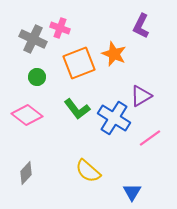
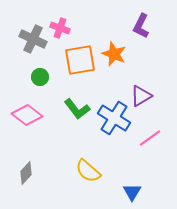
orange square: moved 1 px right, 3 px up; rotated 12 degrees clockwise
green circle: moved 3 px right
